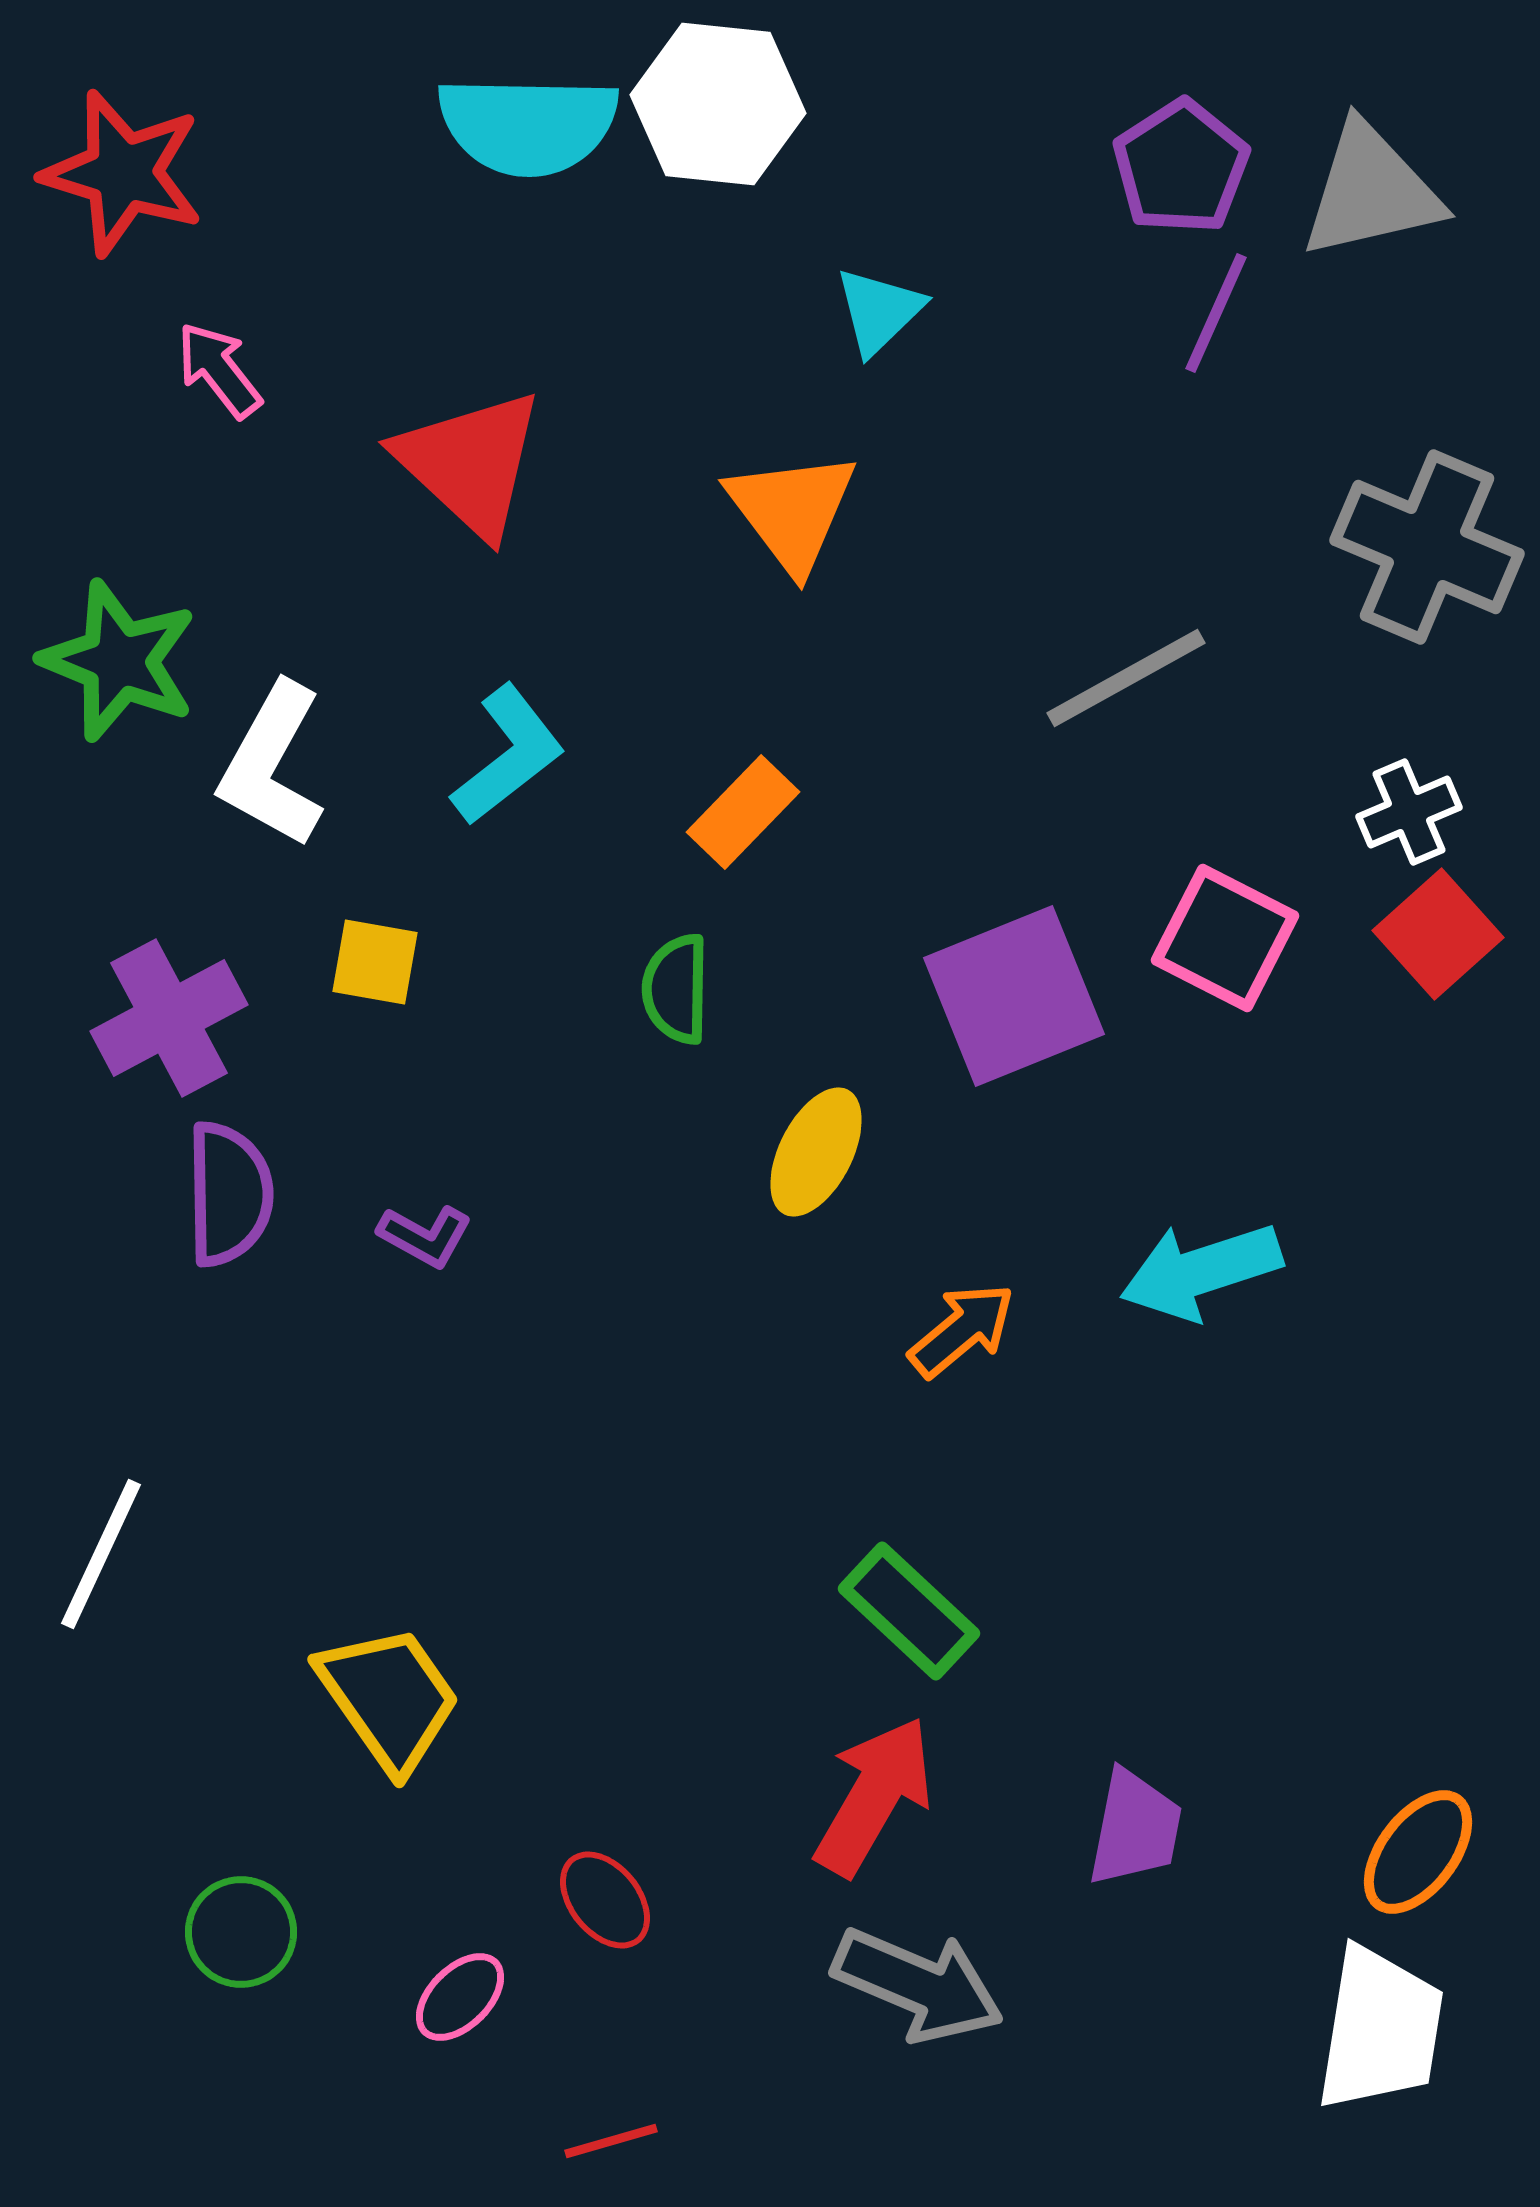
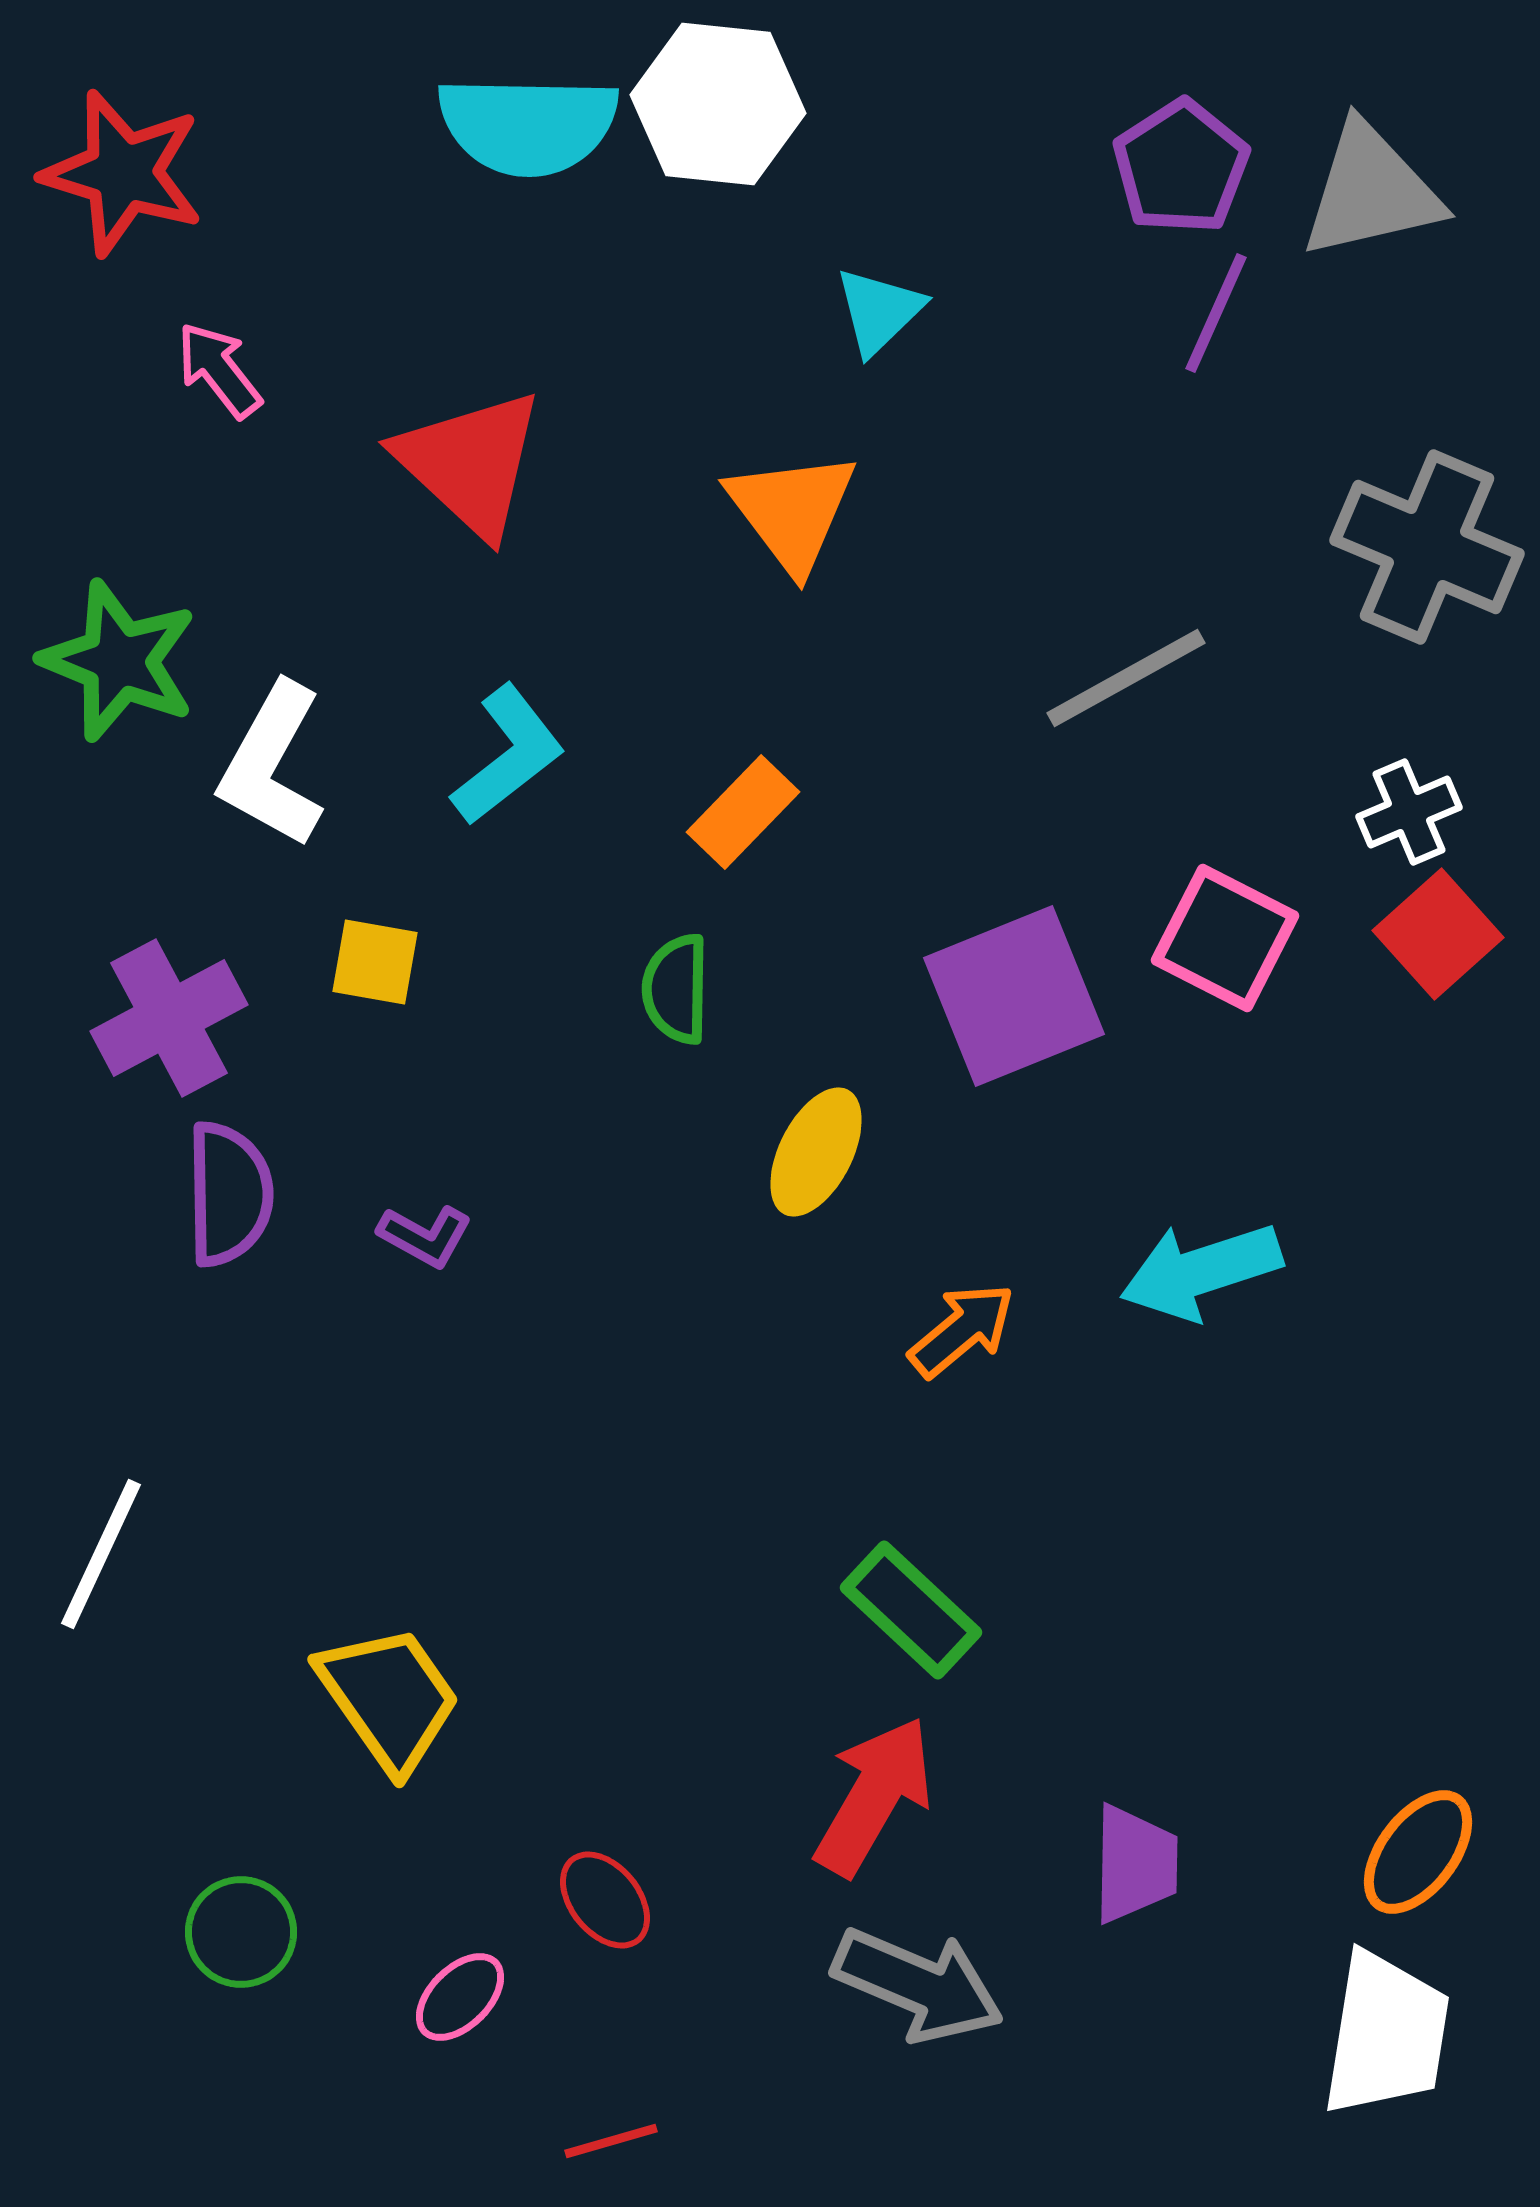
green rectangle: moved 2 px right, 1 px up
purple trapezoid: moved 36 px down; rotated 10 degrees counterclockwise
white trapezoid: moved 6 px right, 5 px down
